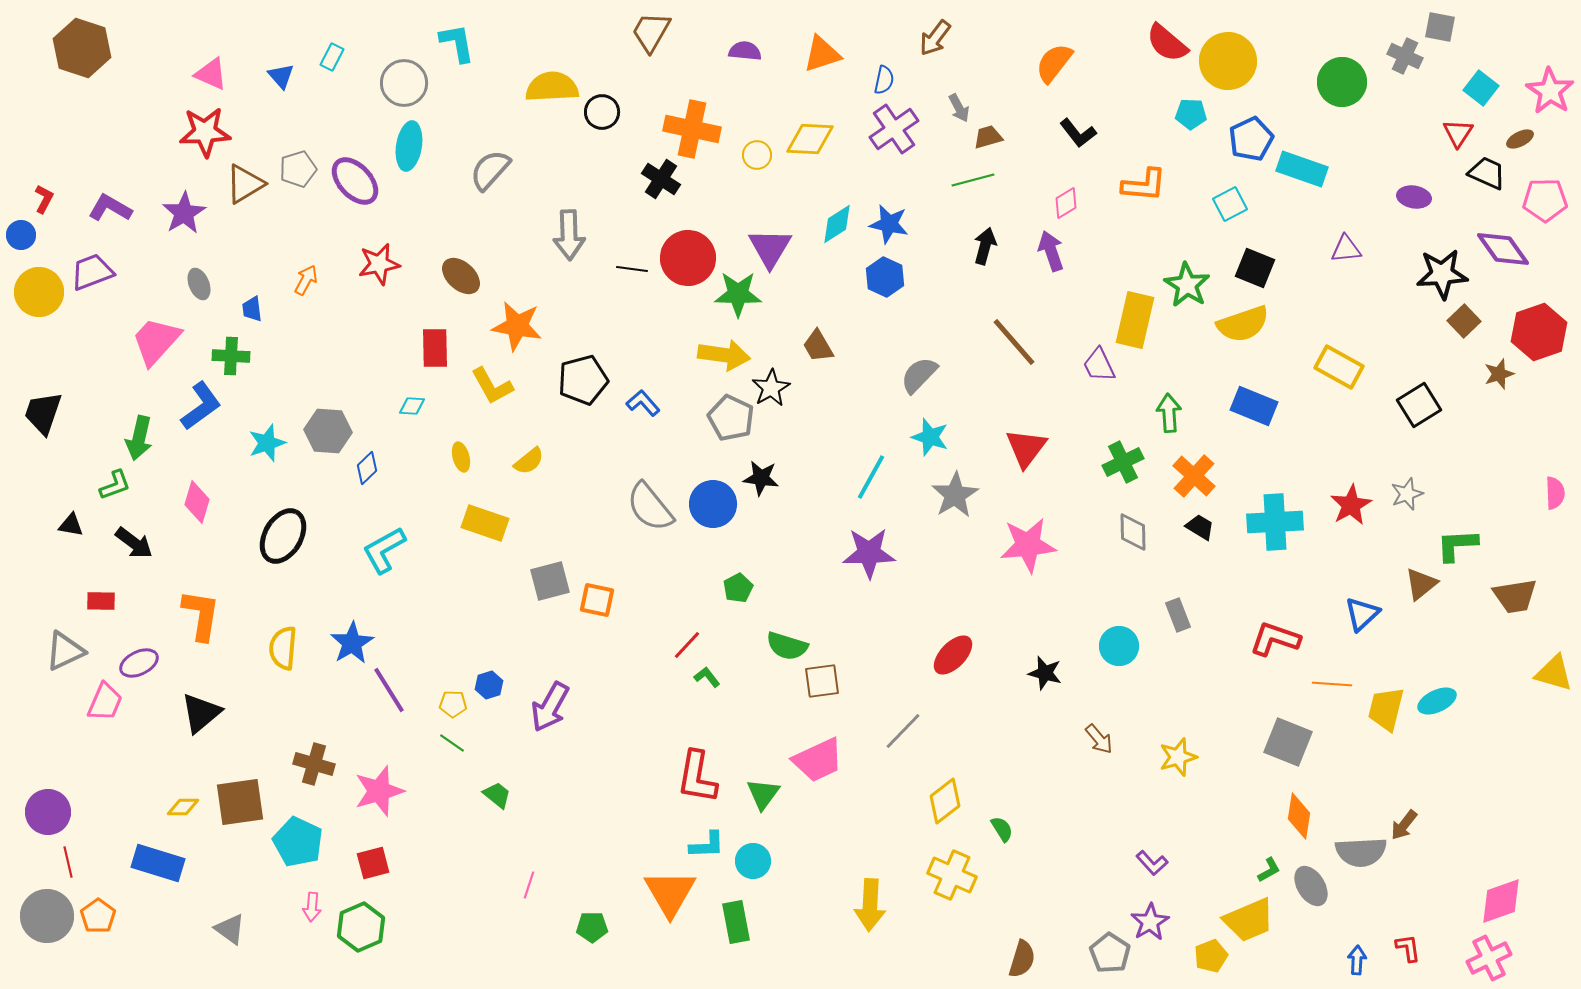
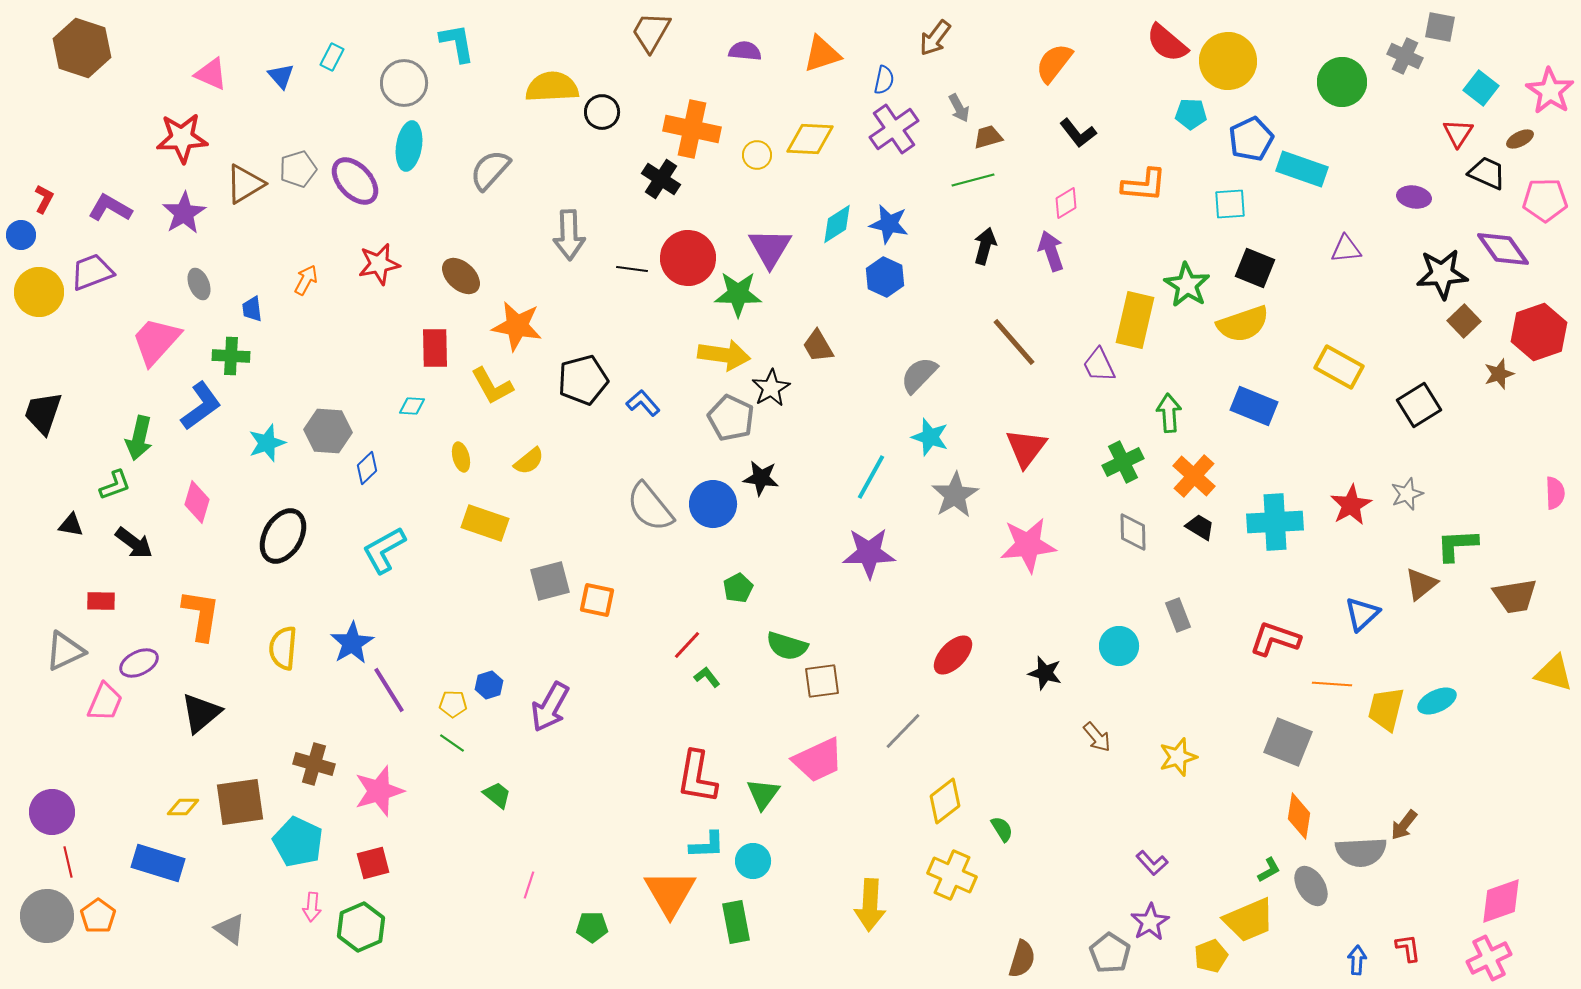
red star at (205, 132): moved 23 px left, 6 px down
cyan square at (1230, 204): rotated 24 degrees clockwise
brown arrow at (1099, 739): moved 2 px left, 2 px up
purple circle at (48, 812): moved 4 px right
